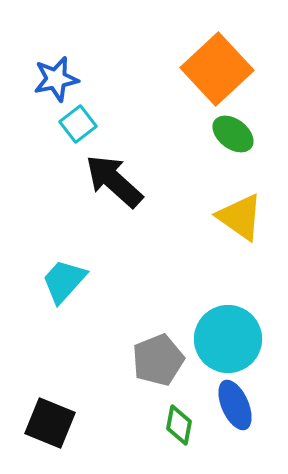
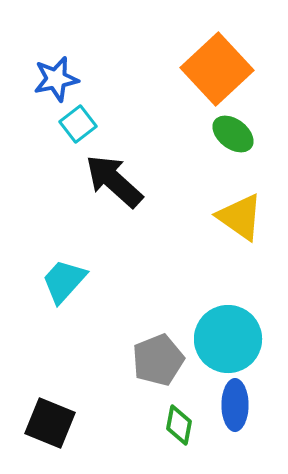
blue ellipse: rotated 24 degrees clockwise
